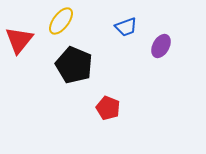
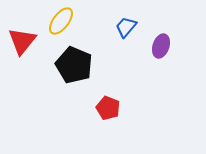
blue trapezoid: rotated 150 degrees clockwise
red triangle: moved 3 px right, 1 px down
purple ellipse: rotated 10 degrees counterclockwise
